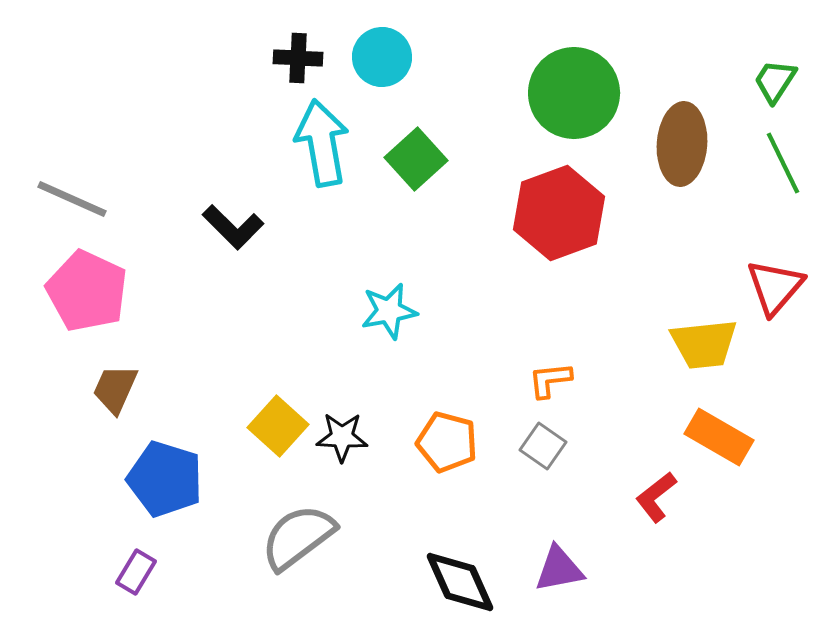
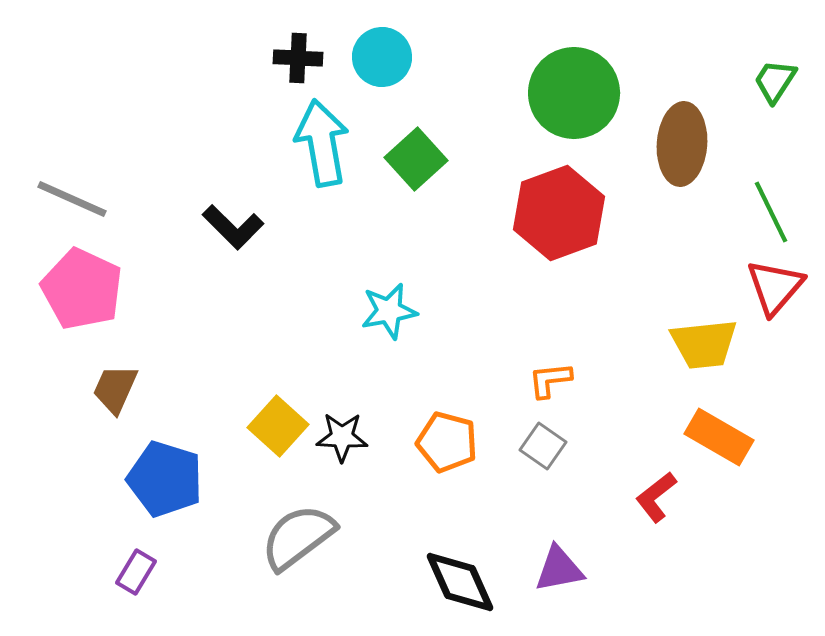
green line: moved 12 px left, 49 px down
pink pentagon: moved 5 px left, 2 px up
